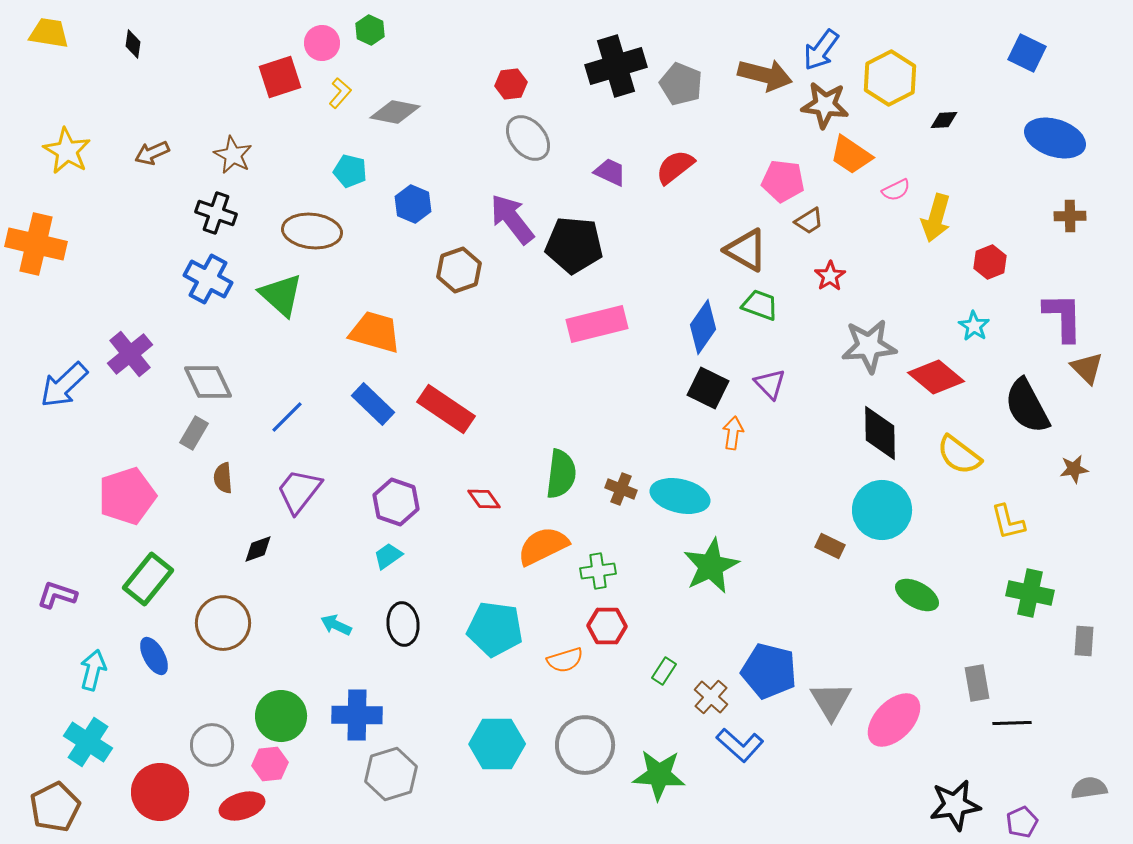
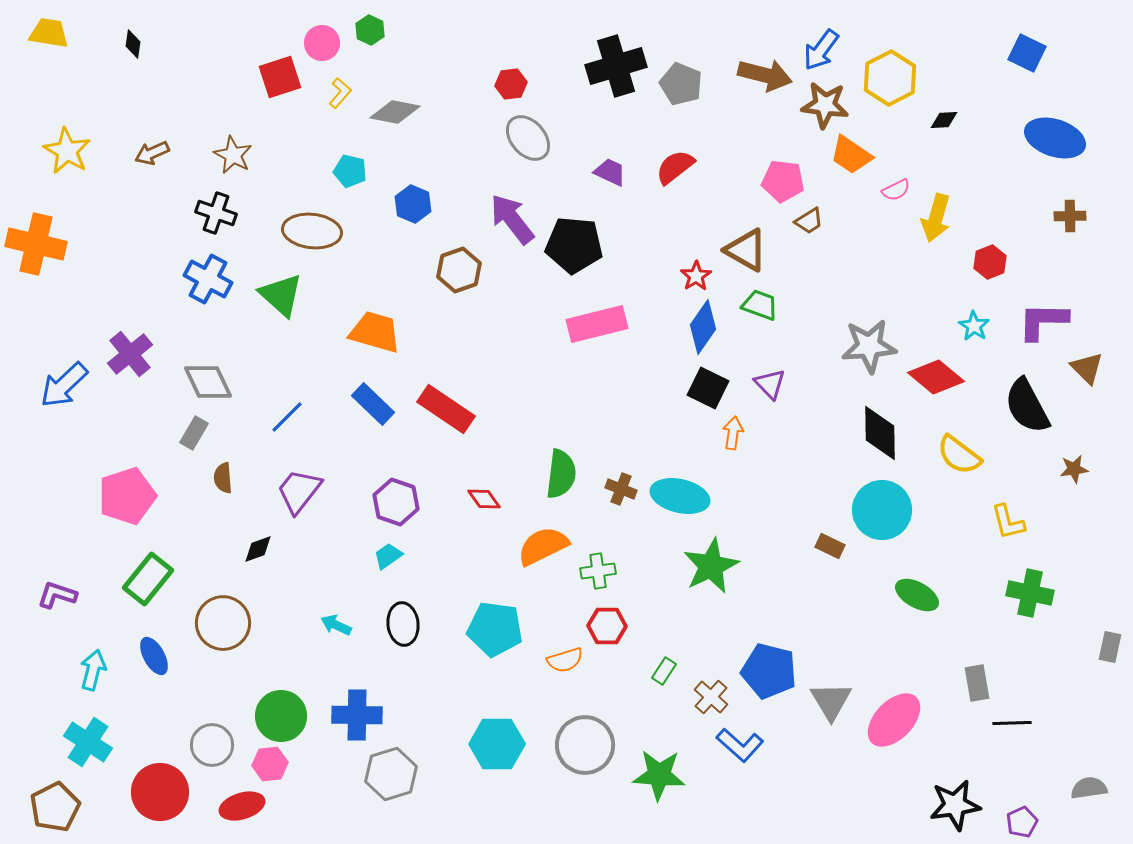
red star at (830, 276): moved 134 px left
purple L-shape at (1063, 317): moved 20 px left, 4 px down; rotated 88 degrees counterclockwise
gray rectangle at (1084, 641): moved 26 px right, 6 px down; rotated 8 degrees clockwise
